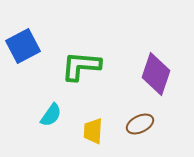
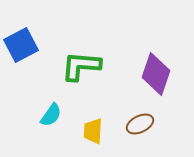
blue square: moved 2 px left, 1 px up
